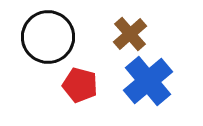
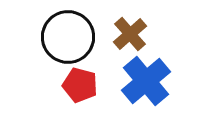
black circle: moved 20 px right
blue cross: moved 2 px left
